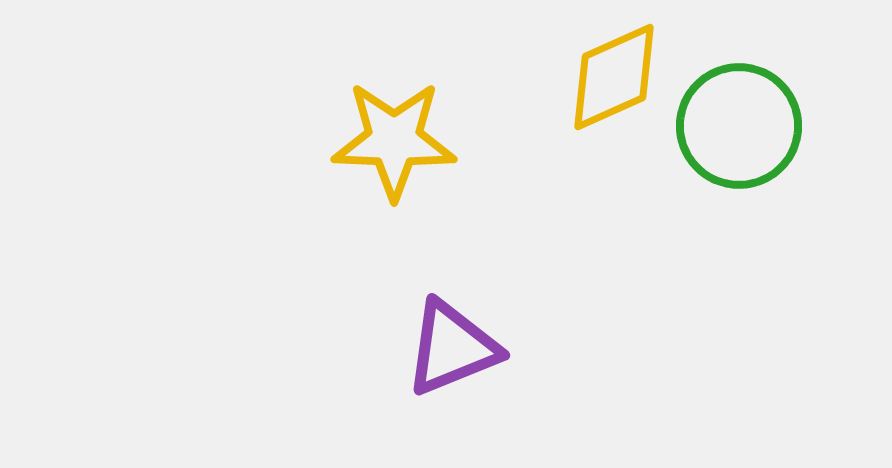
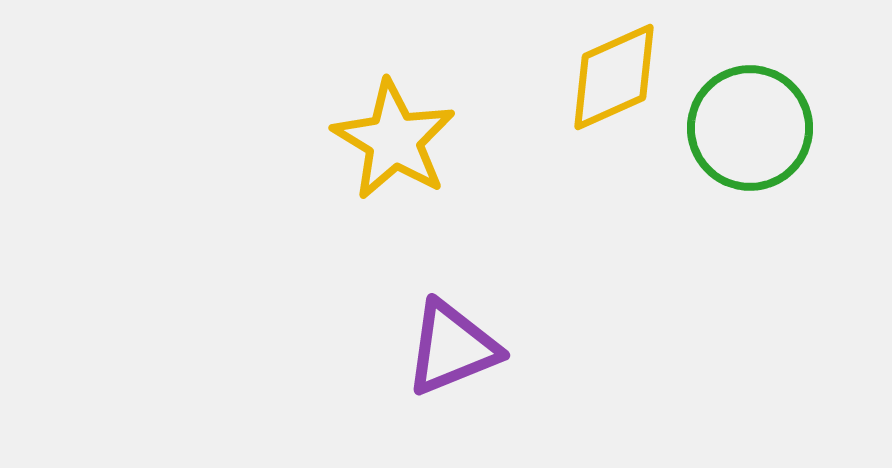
green circle: moved 11 px right, 2 px down
yellow star: rotated 29 degrees clockwise
